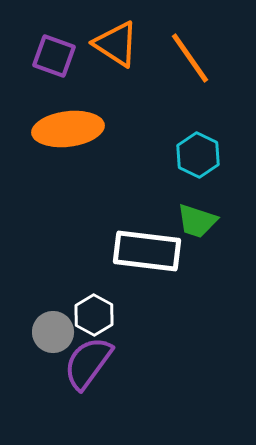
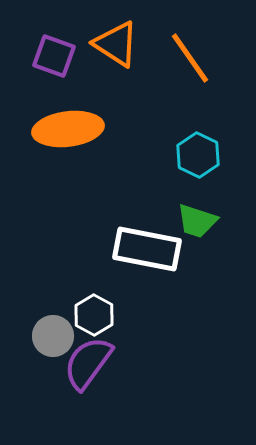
white rectangle: moved 2 px up; rotated 4 degrees clockwise
gray circle: moved 4 px down
